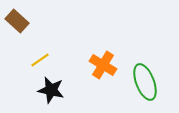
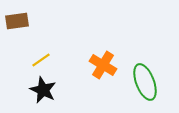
brown rectangle: rotated 50 degrees counterclockwise
yellow line: moved 1 px right
black star: moved 8 px left; rotated 12 degrees clockwise
